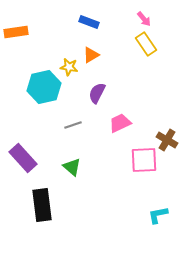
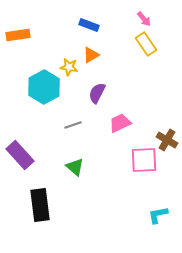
blue rectangle: moved 3 px down
orange rectangle: moved 2 px right, 3 px down
cyan hexagon: rotated 16 degrees counterclockwise
purple rectangle: moved 3 px left, 3 px up
green triangle: moved 3 px right
black rectangle: moved 2 px left
